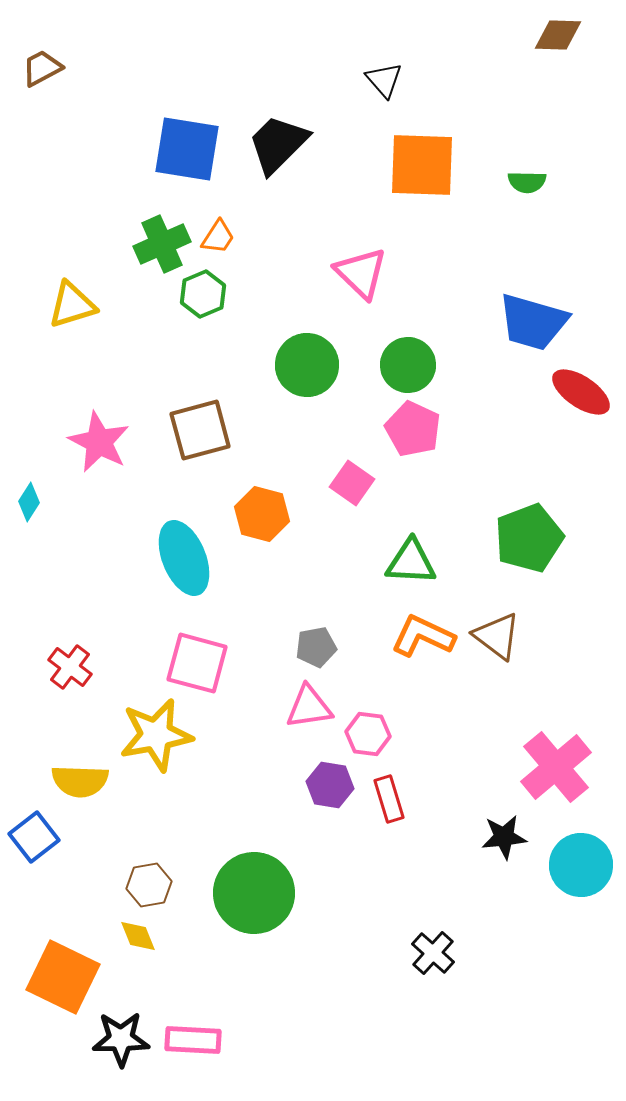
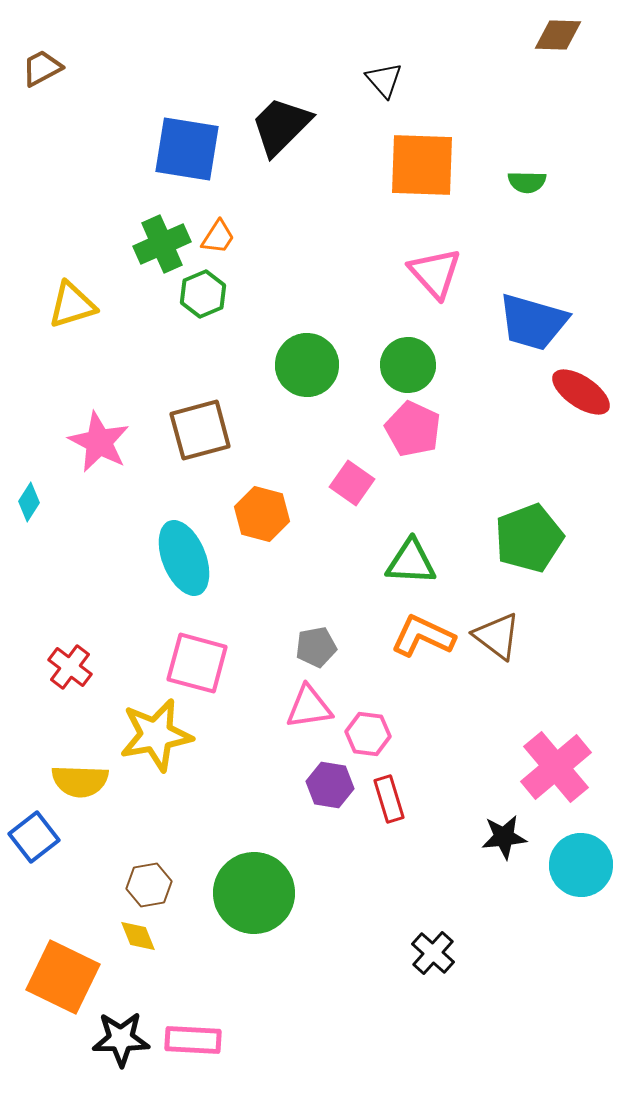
black trapezoid at (278, 144): moved 3 px right, 18 px up
pink triangle at (361, 273): moved 74 px right; rotated 4 degrees clockwise
